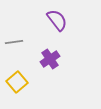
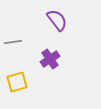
gray line: moved 1 px left
yellow square: rotated 25 degrees clockwise
